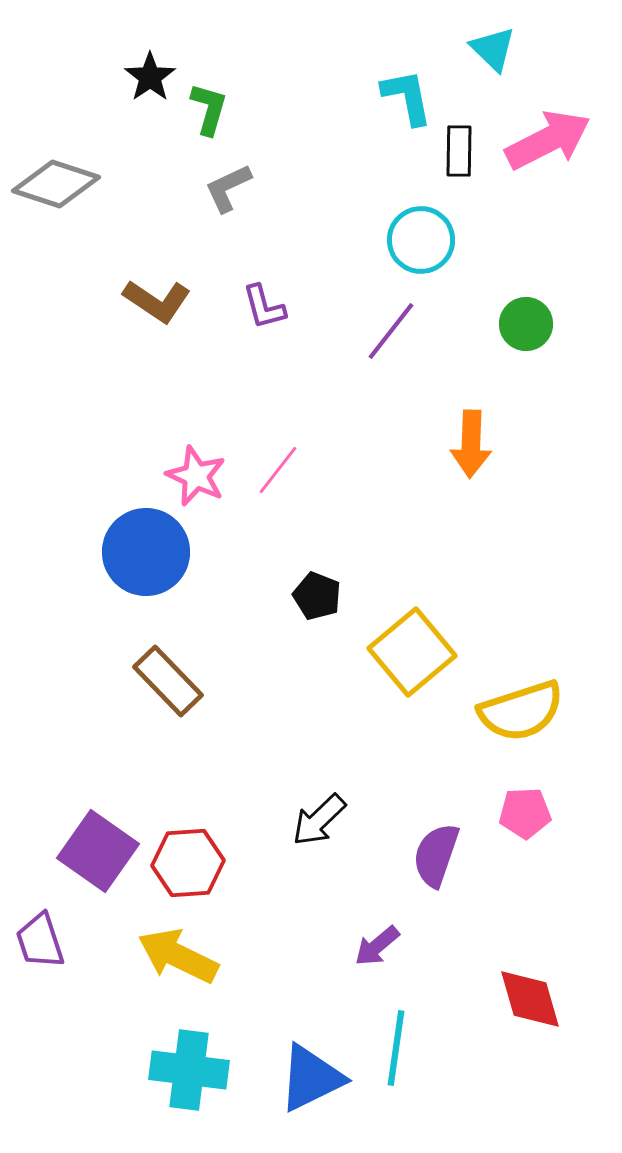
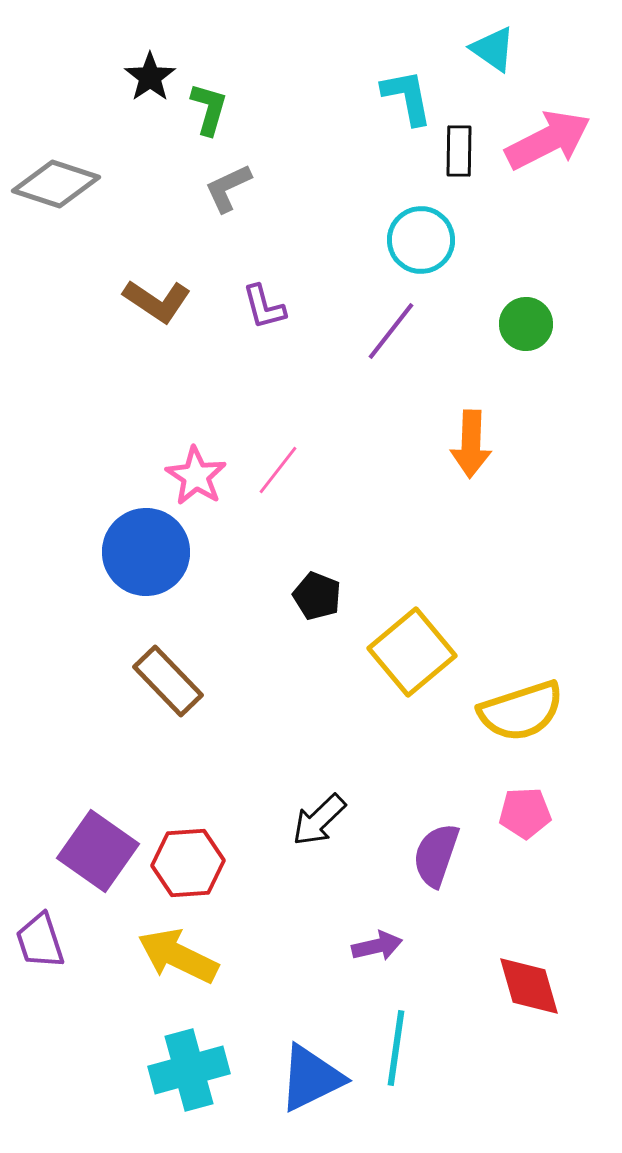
cyan triangle: rotated 9 degrees counterclockwise
pink star: rotated 8 degrees clockwise
purple arrow: rotated 153 degrees counterclockwise
red diamond: moved 1 px left, 13 px up
cyan cross: rotated 22 degrees counterclockwise
